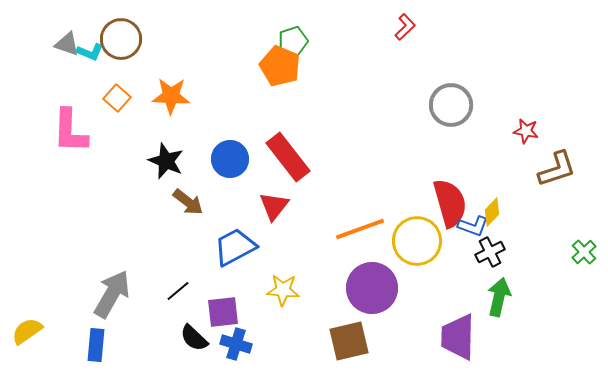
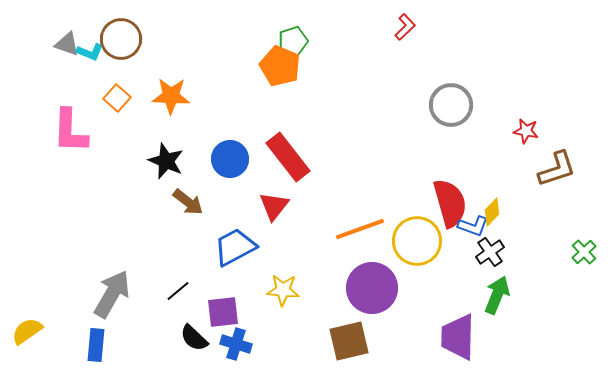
black cross: rotated 8 degrees counterclockwise
green arrow: moved 2 px left, 2 px up; rotated 9 degrees clockwise
